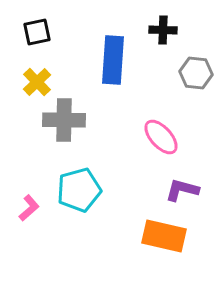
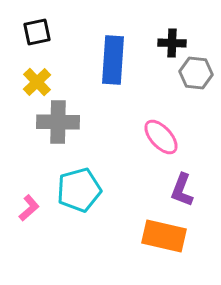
black cross: moved 9 px right, 13 px down
gray cross: moved 6 px left, 2 px down
purple L-shape: rotated 84 degrees counterclockwise
